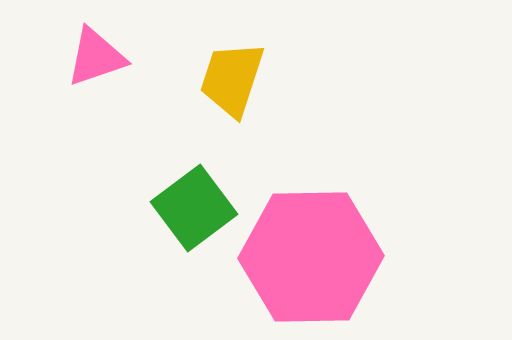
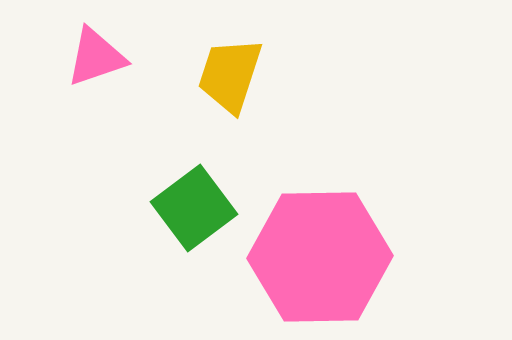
yellow trapezoid: moved 2 px left, 4 px up
pink hexagon: moved 9 px right
